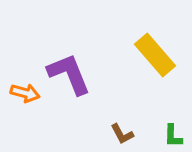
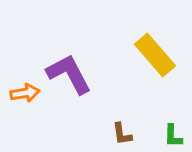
purple L-shape: rotated 6 degrees counterclockwise
orange arrow: rotated 24 degrees counterclockwise
brown L-shape: rotated 20 degrees clockwise
